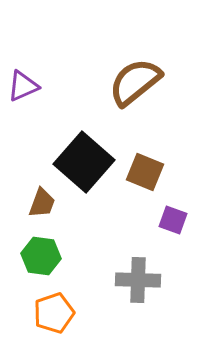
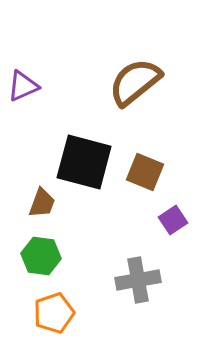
black square: rotated 26 degrees counterclockwise
purple square: rotated 36 degrees clockwise
gray cross: rotated 12 degrees counterclockwise
